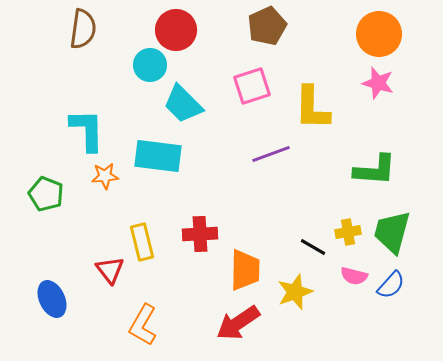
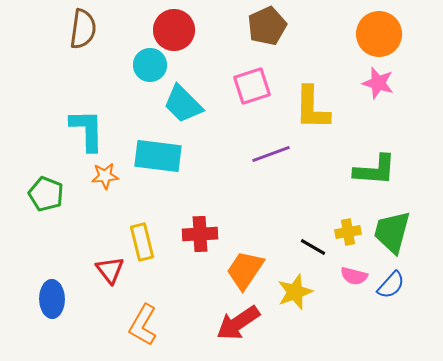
red circle: moved 2 px left
orange trapezoid: rotated 147 degrees counterclockwise
blue ellipse: rotated 24 degrees clockwise
